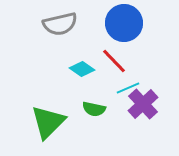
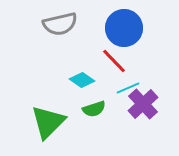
blue circle: moved 5 px down
cyan diamond: moved 11 px down
green semicircle: rotated 30 degrees counterclockwise
